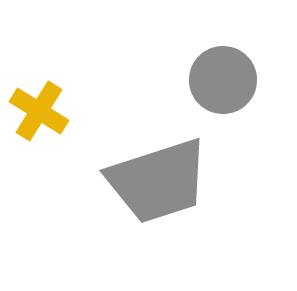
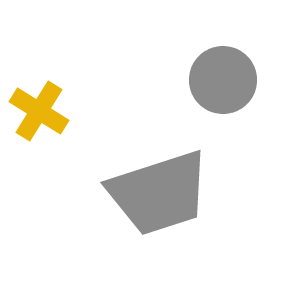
gray trapezoid: moved 1 px right, 12 px down
